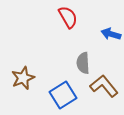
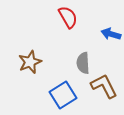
brown star: moved 7 px right, 16 px up
brown L-shape: rotated 12 degrees clockwise
